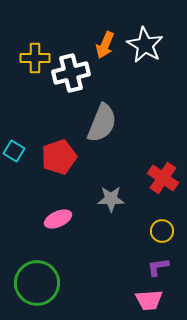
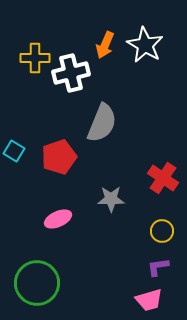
pink trapezoid: rotated 12 degrees counterclockwise
